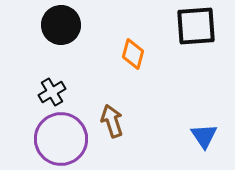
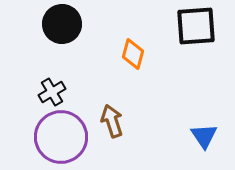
black circle: moved 1 px right, 1 px up
purple circle: moved 2 px up
